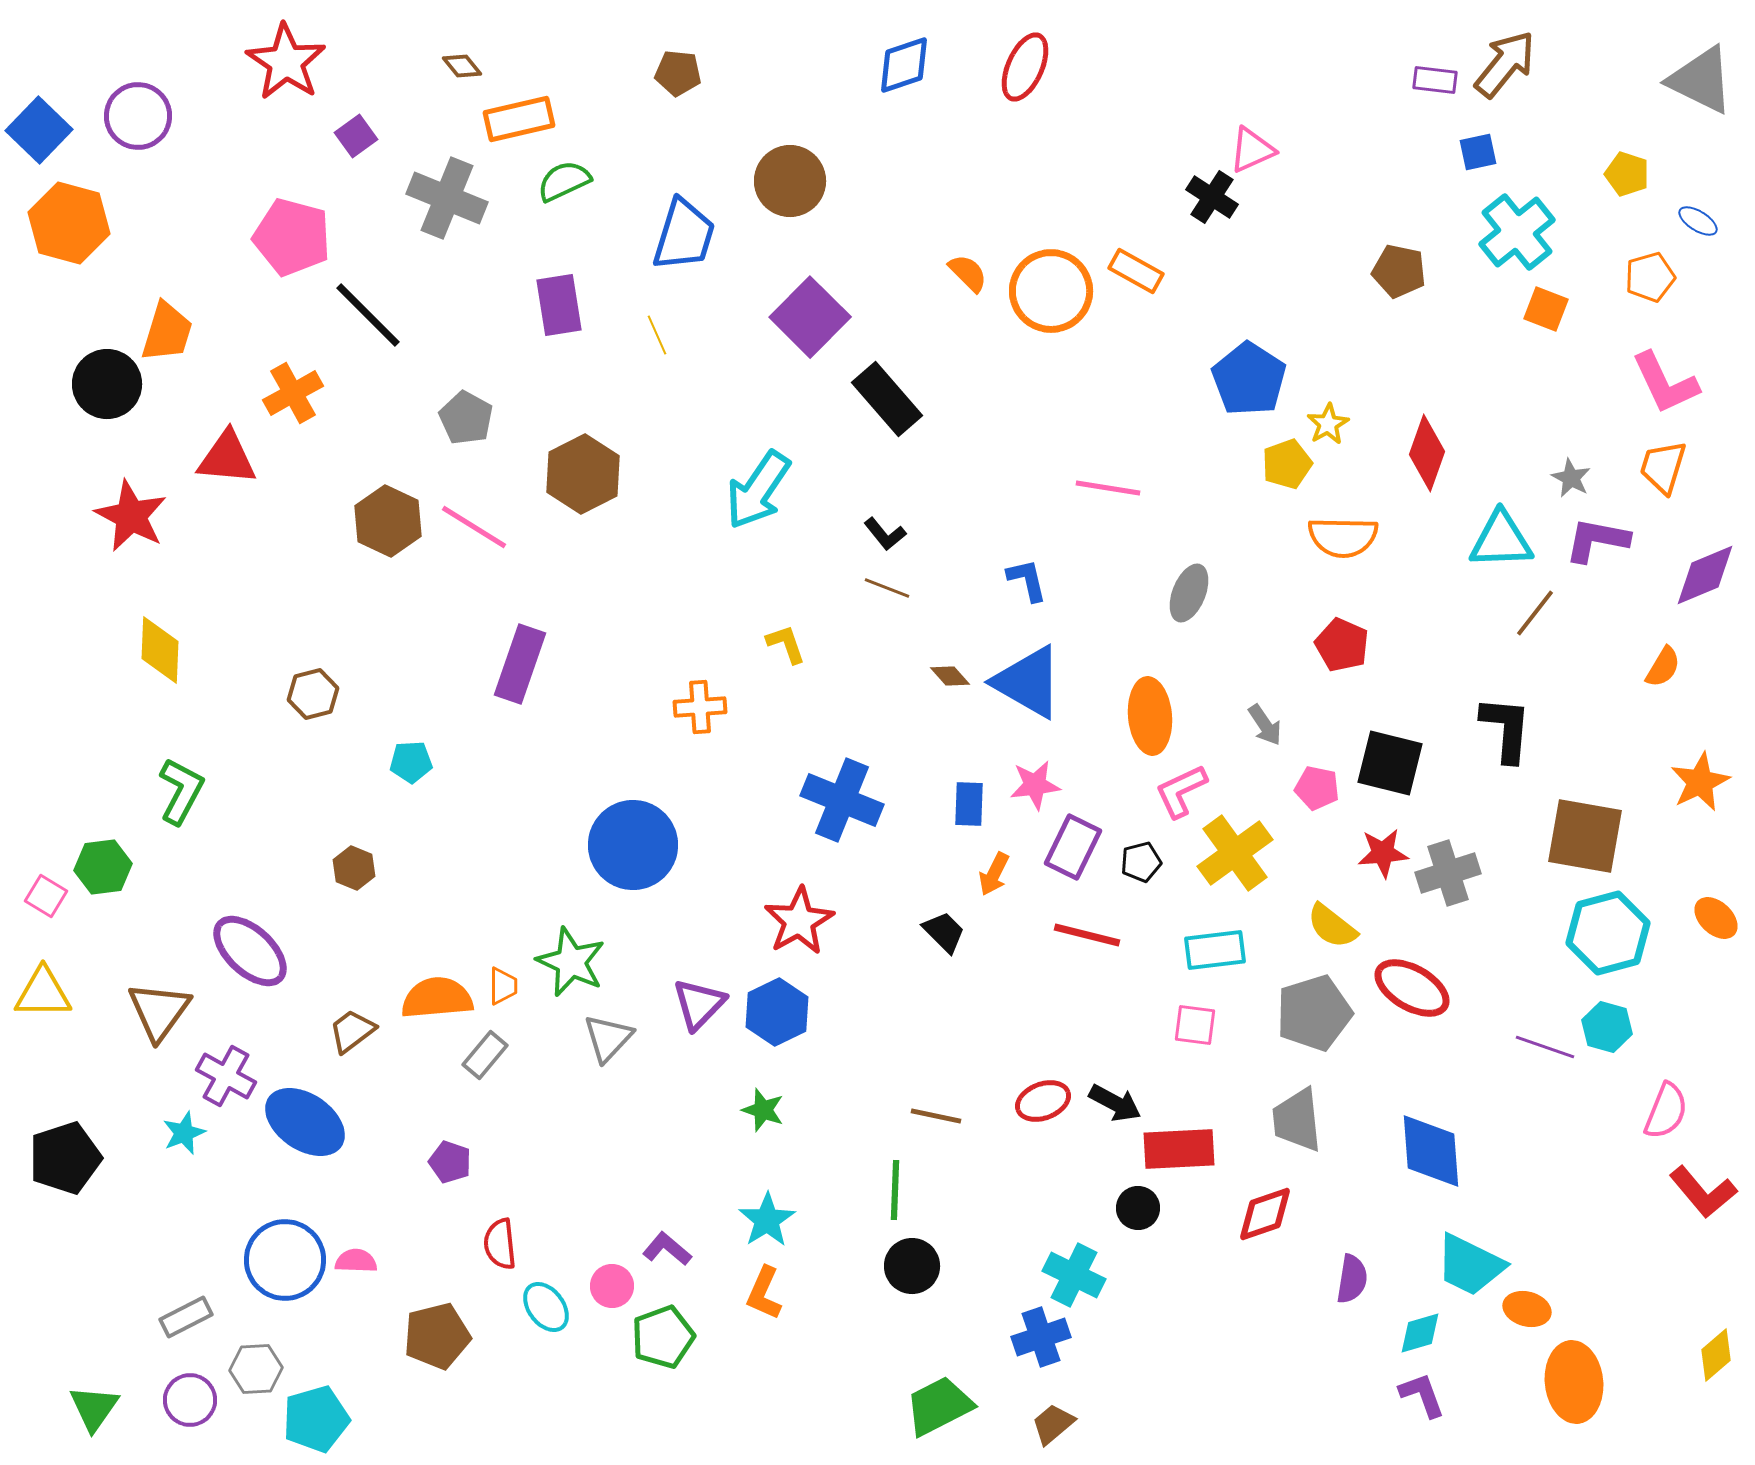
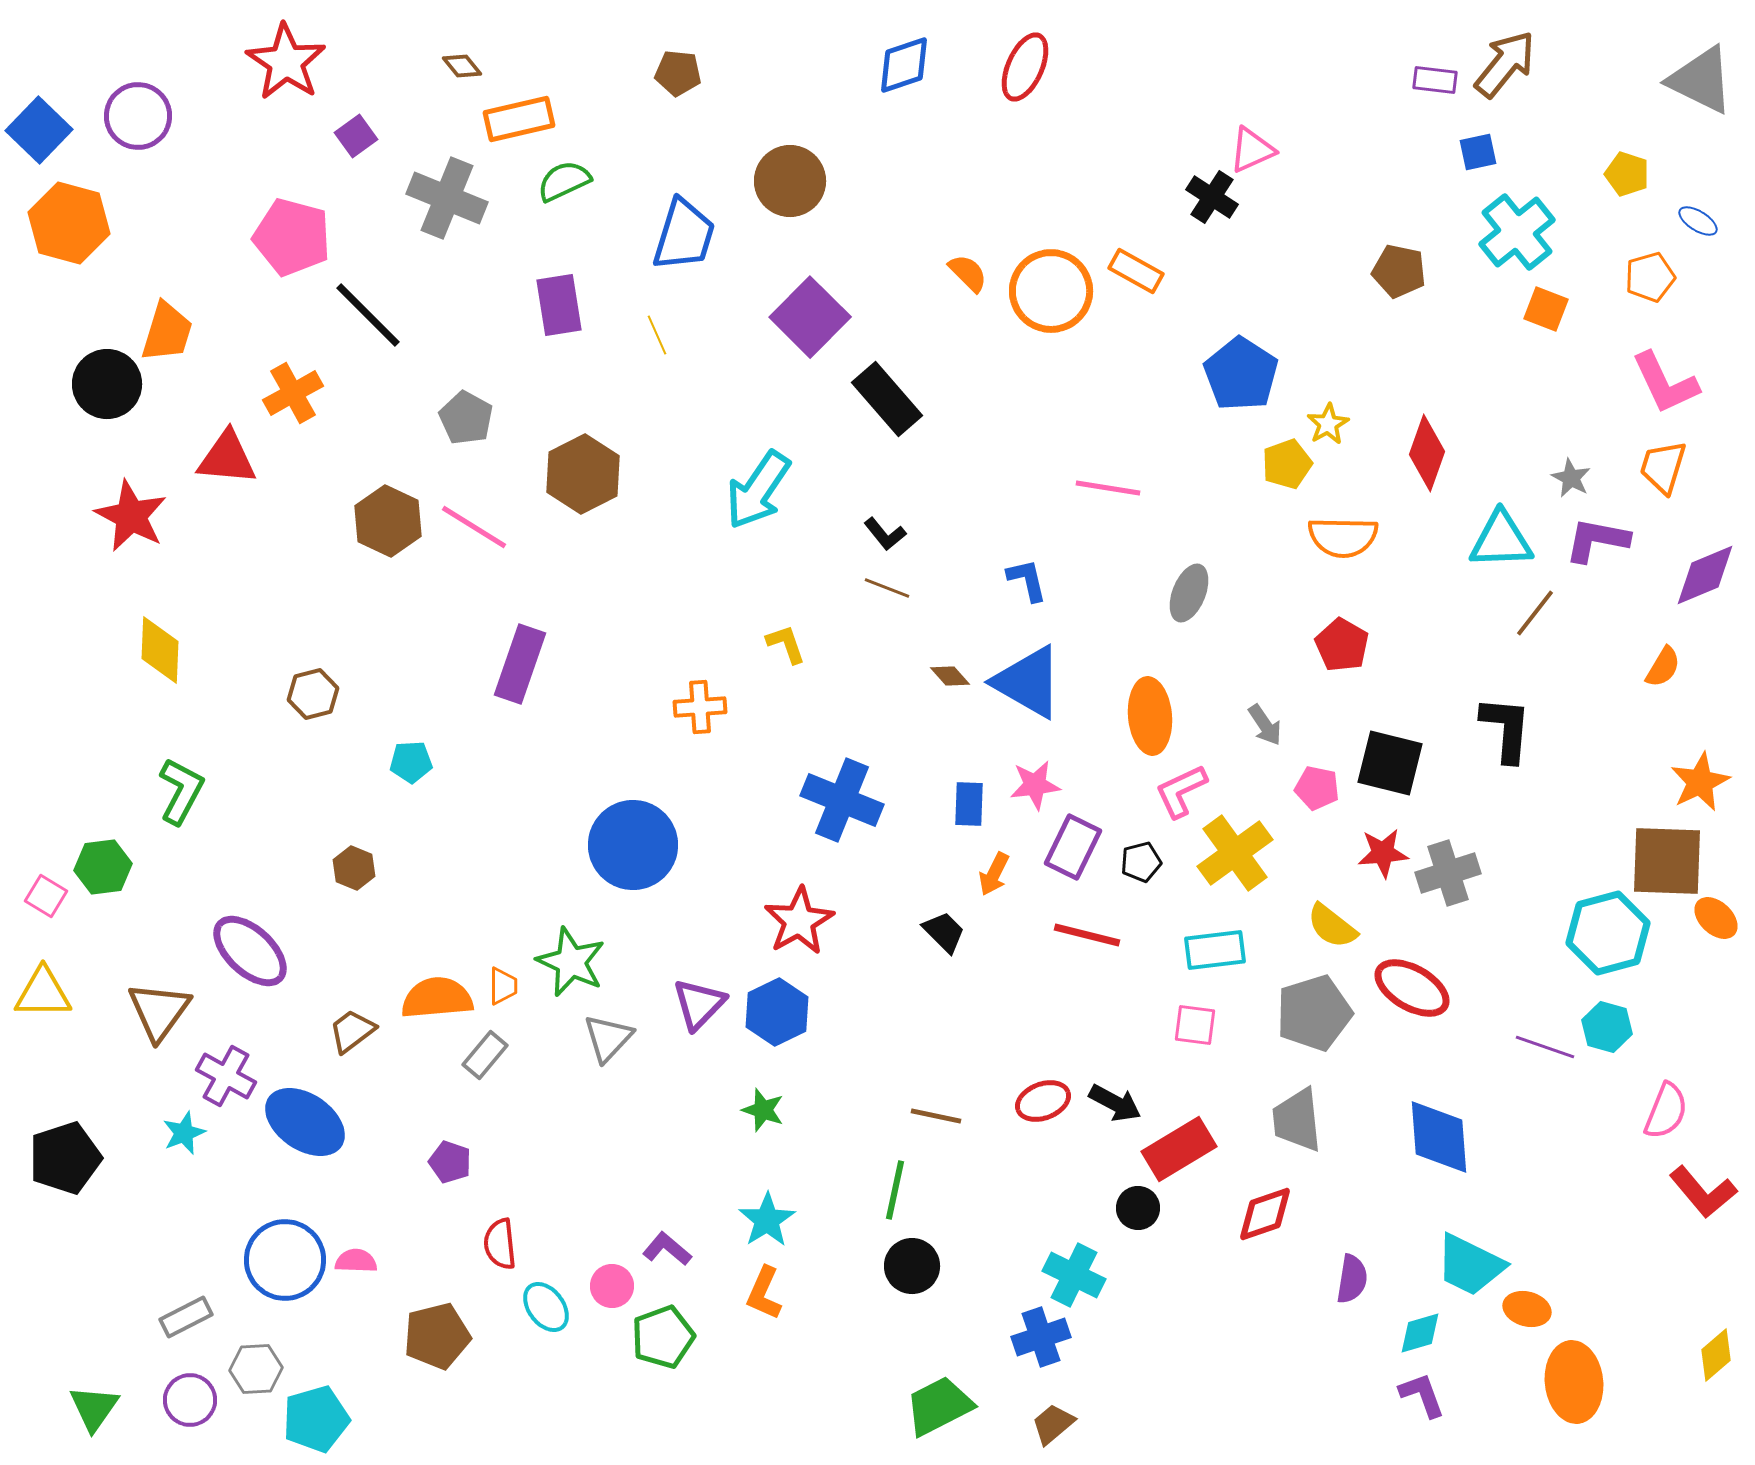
blue pentagon at (1249, 379): moved 8 px left, 5 px up
red pentagon at (1342, 645): rotated 6 degrees clockwise
brown square at (1585, 836): moved 82 px right, 25 px down; rotated 8 degrees counterclockwise
red rectangle at (1179, 1149): rotated 28 degrees counterclockwise
blue diamond at (1431, 1151): moved 8 px right, 14 px up
green line at (895, 1190): rotated 10 degrees clockwise
